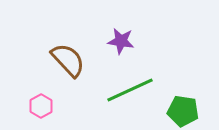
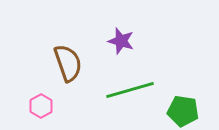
purple star: rotated 8 degrees clockwise
brown semicircle: moved 3 px down; rotated 24 degrees clockwise
green line: rotated 9 degrees clockwise
